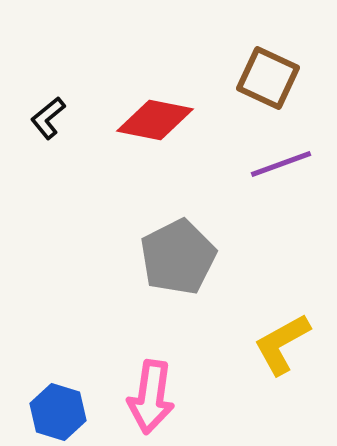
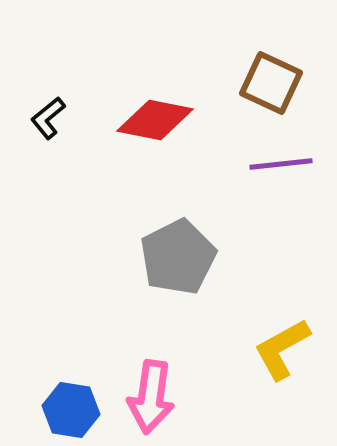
brown square: moved 3 px right, 5 px down
purple line: rotated 14 degrees clockwise
yellow L-shape: moved 5 px down
blue hexagon: moved 13 px right, 2 px up; rotated 8 degrees counterclockwise
